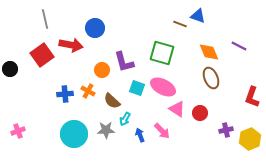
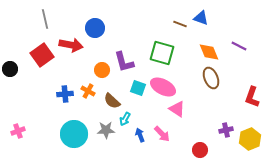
blue triangle: moved 3 px right, 2 px down
cyan square: moved 1 px right
red circle: moved 37 px down
pink arrow: moved 3 px down
